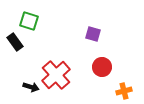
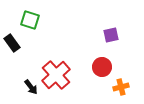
green square: moved 1 px right, 1 px up
purple square: moved 18 px right, 1 px down; rotated 28 degrees counterclockwise
black rectangle: moved 3 px left, 1 px down
black arrow: rotated 35 degrees clockwise
orange cross: moved 3 px left, 4 px up
